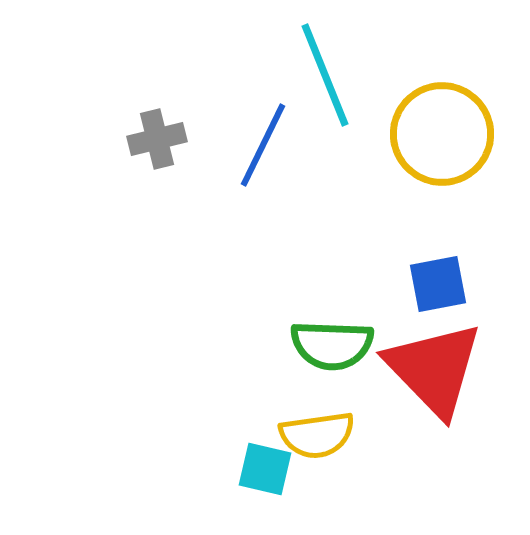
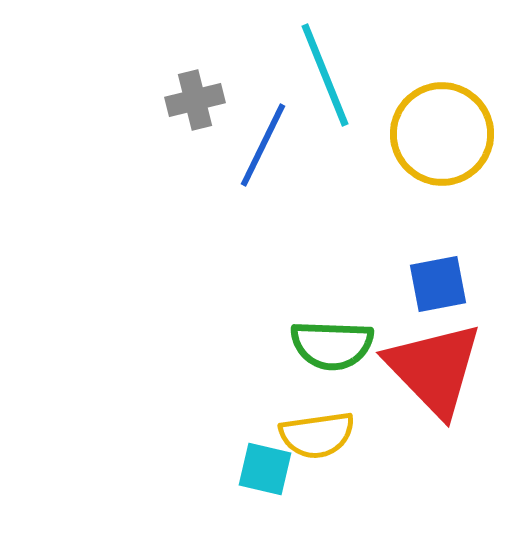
gray cross: moved 38 px right, 39 px up
